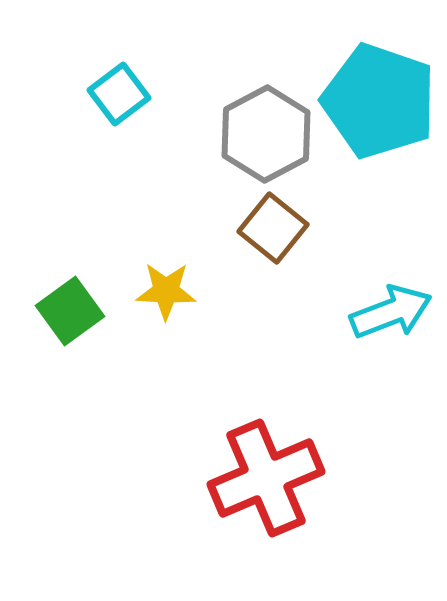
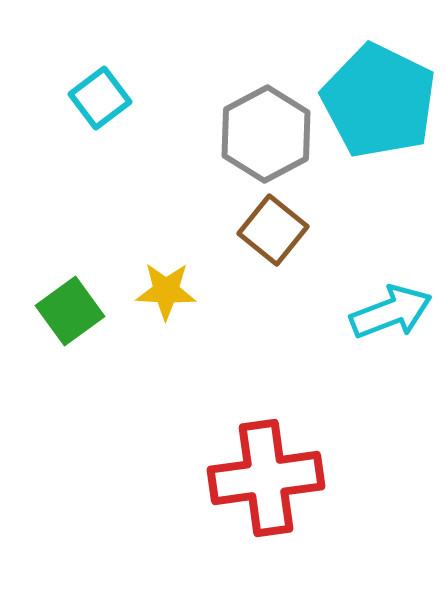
cyan square: moved 19 px left, 4 px down
cyan pentagon: rotated 7 degrees clockwise
brown square: moved 2 px down
red cross: rotated 15 degrees clockwise
